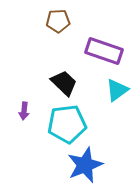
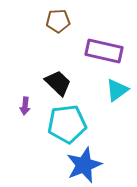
purple rectangle: rotated 6 degrees counterclockwise
black trapezoid: moved 6 px left
purple arrow: moved 1 px right, 5 px up
blue star: moved 1 px left
